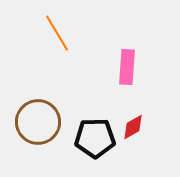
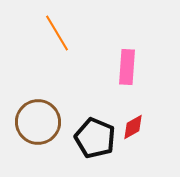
black pentagon: rotated 24 degrees clockwise
